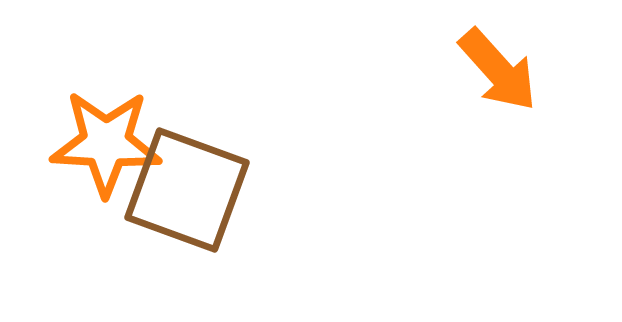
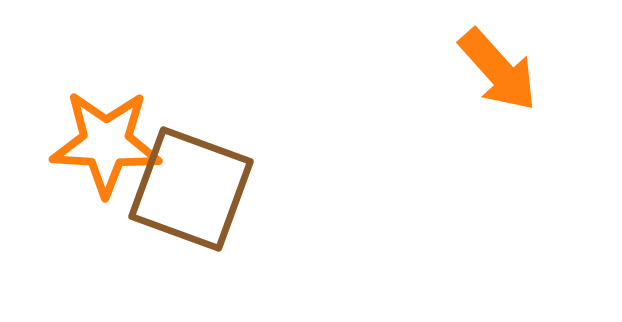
brown square: moved 4 px right, 1 px up
